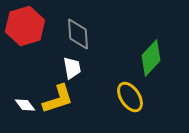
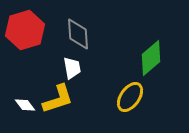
red hexagon: moved 4 px down
green diamond: rotated 6 degrees clockwise
yellow ellipse: rotated 68 degrees clockwise
